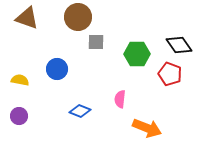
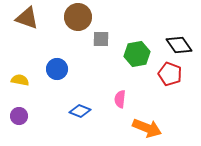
gray square: moved 5 px right, 3 px up
green hexagon: rotated 10 degrees counterclockwise
